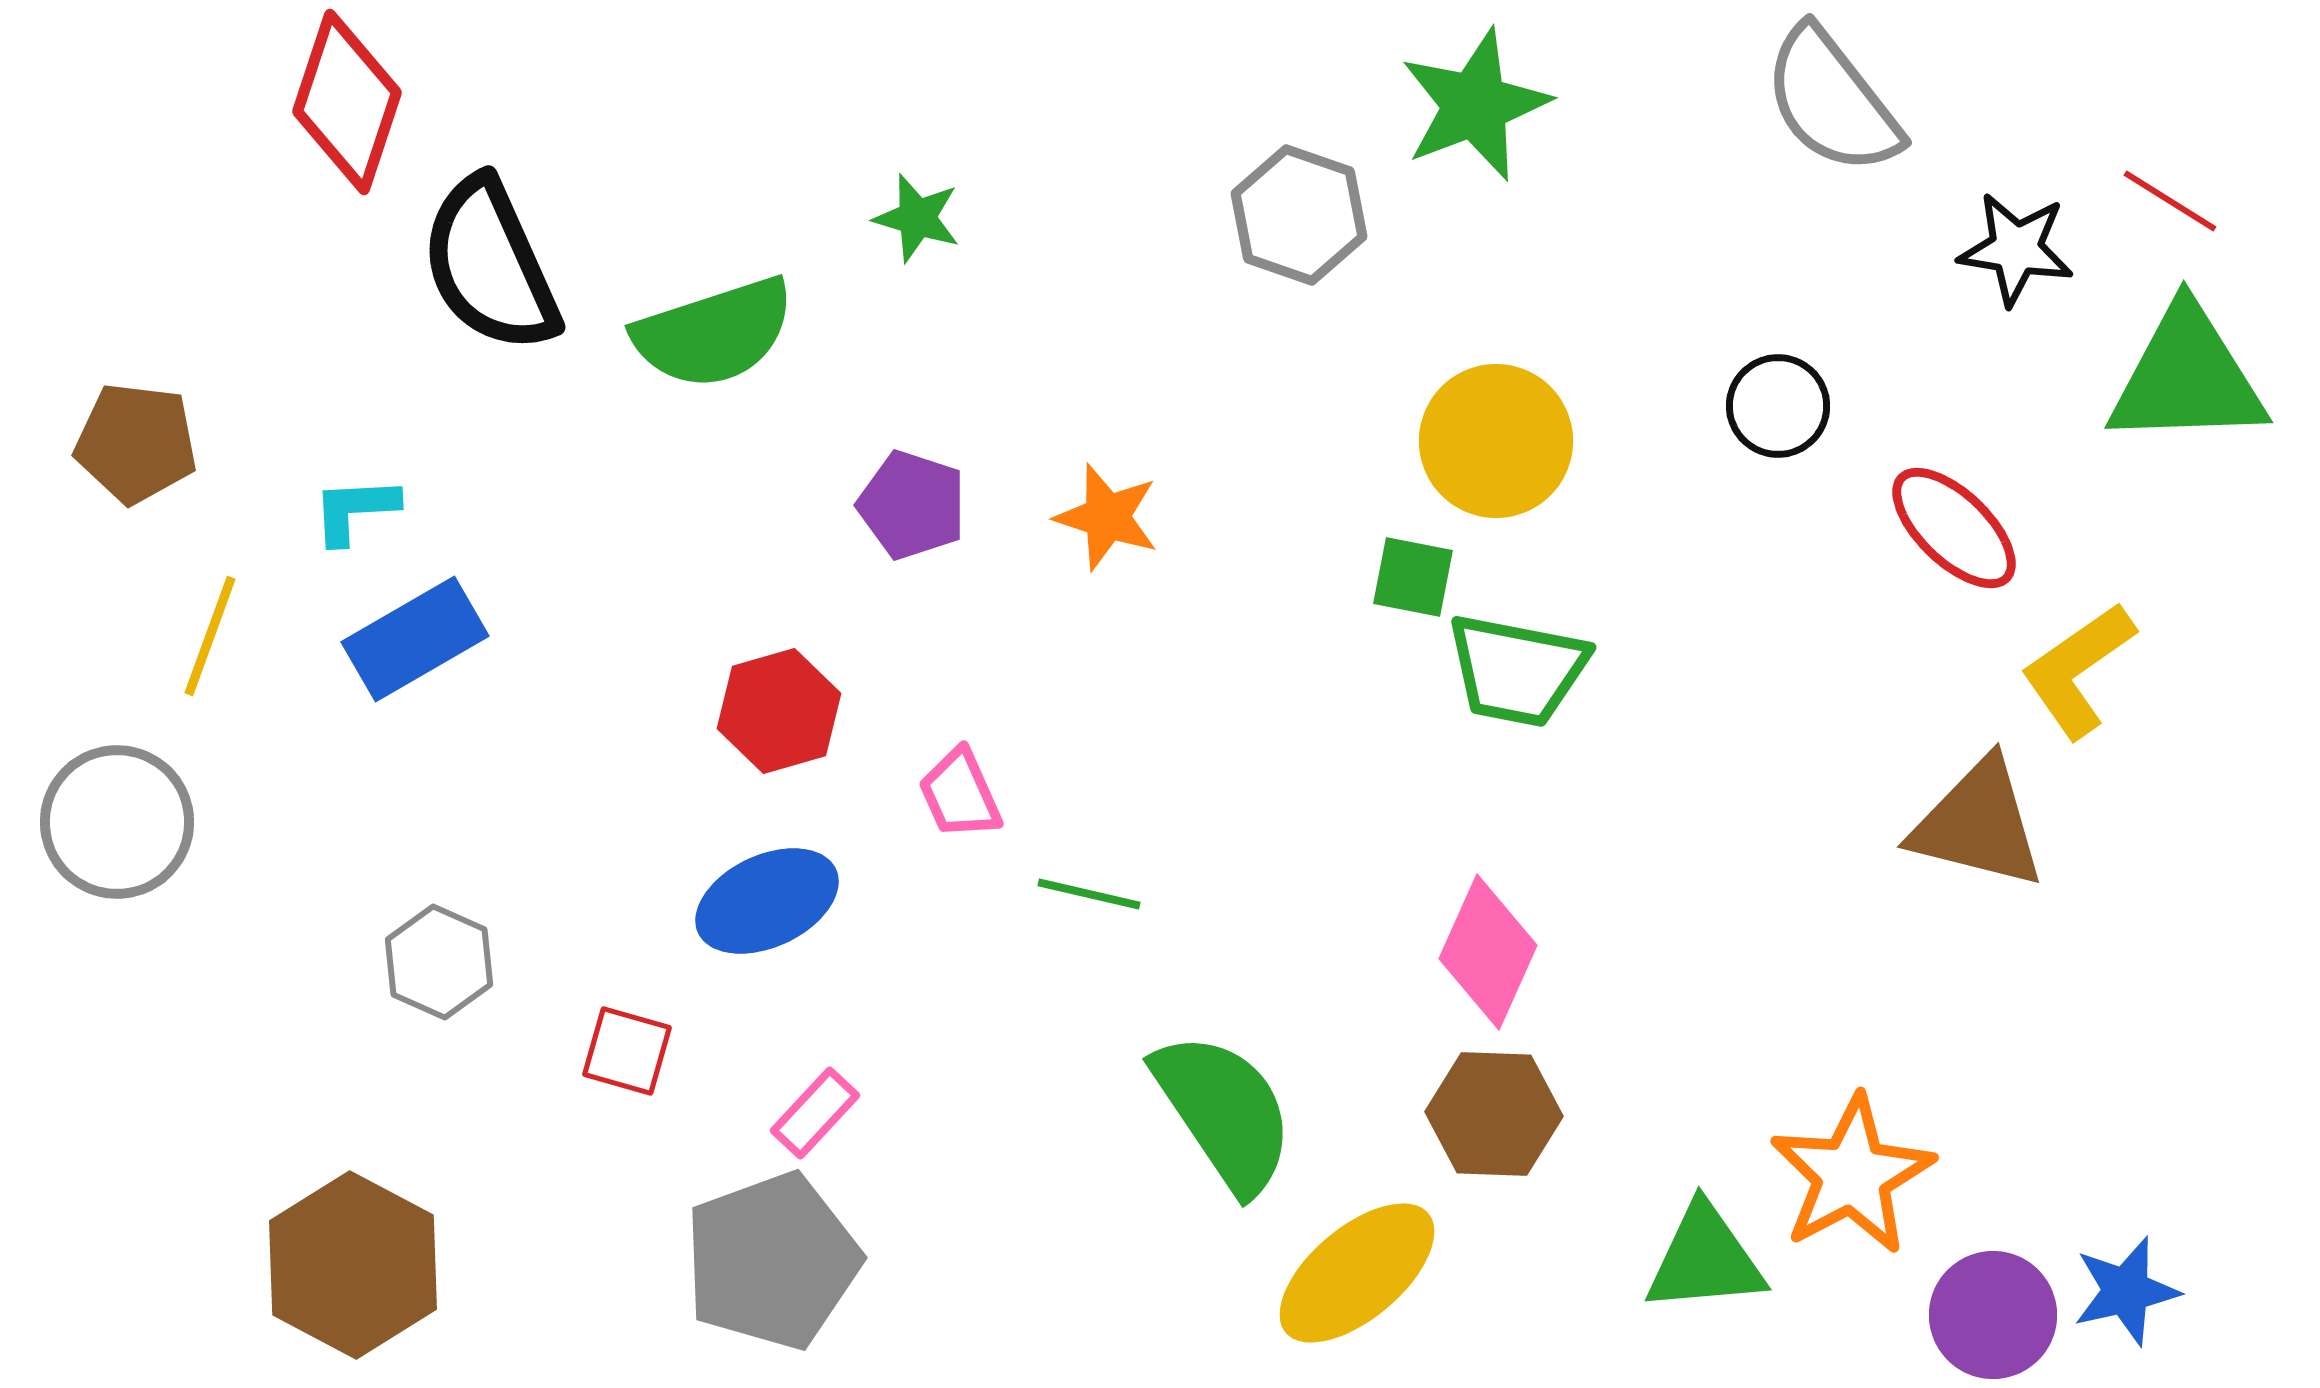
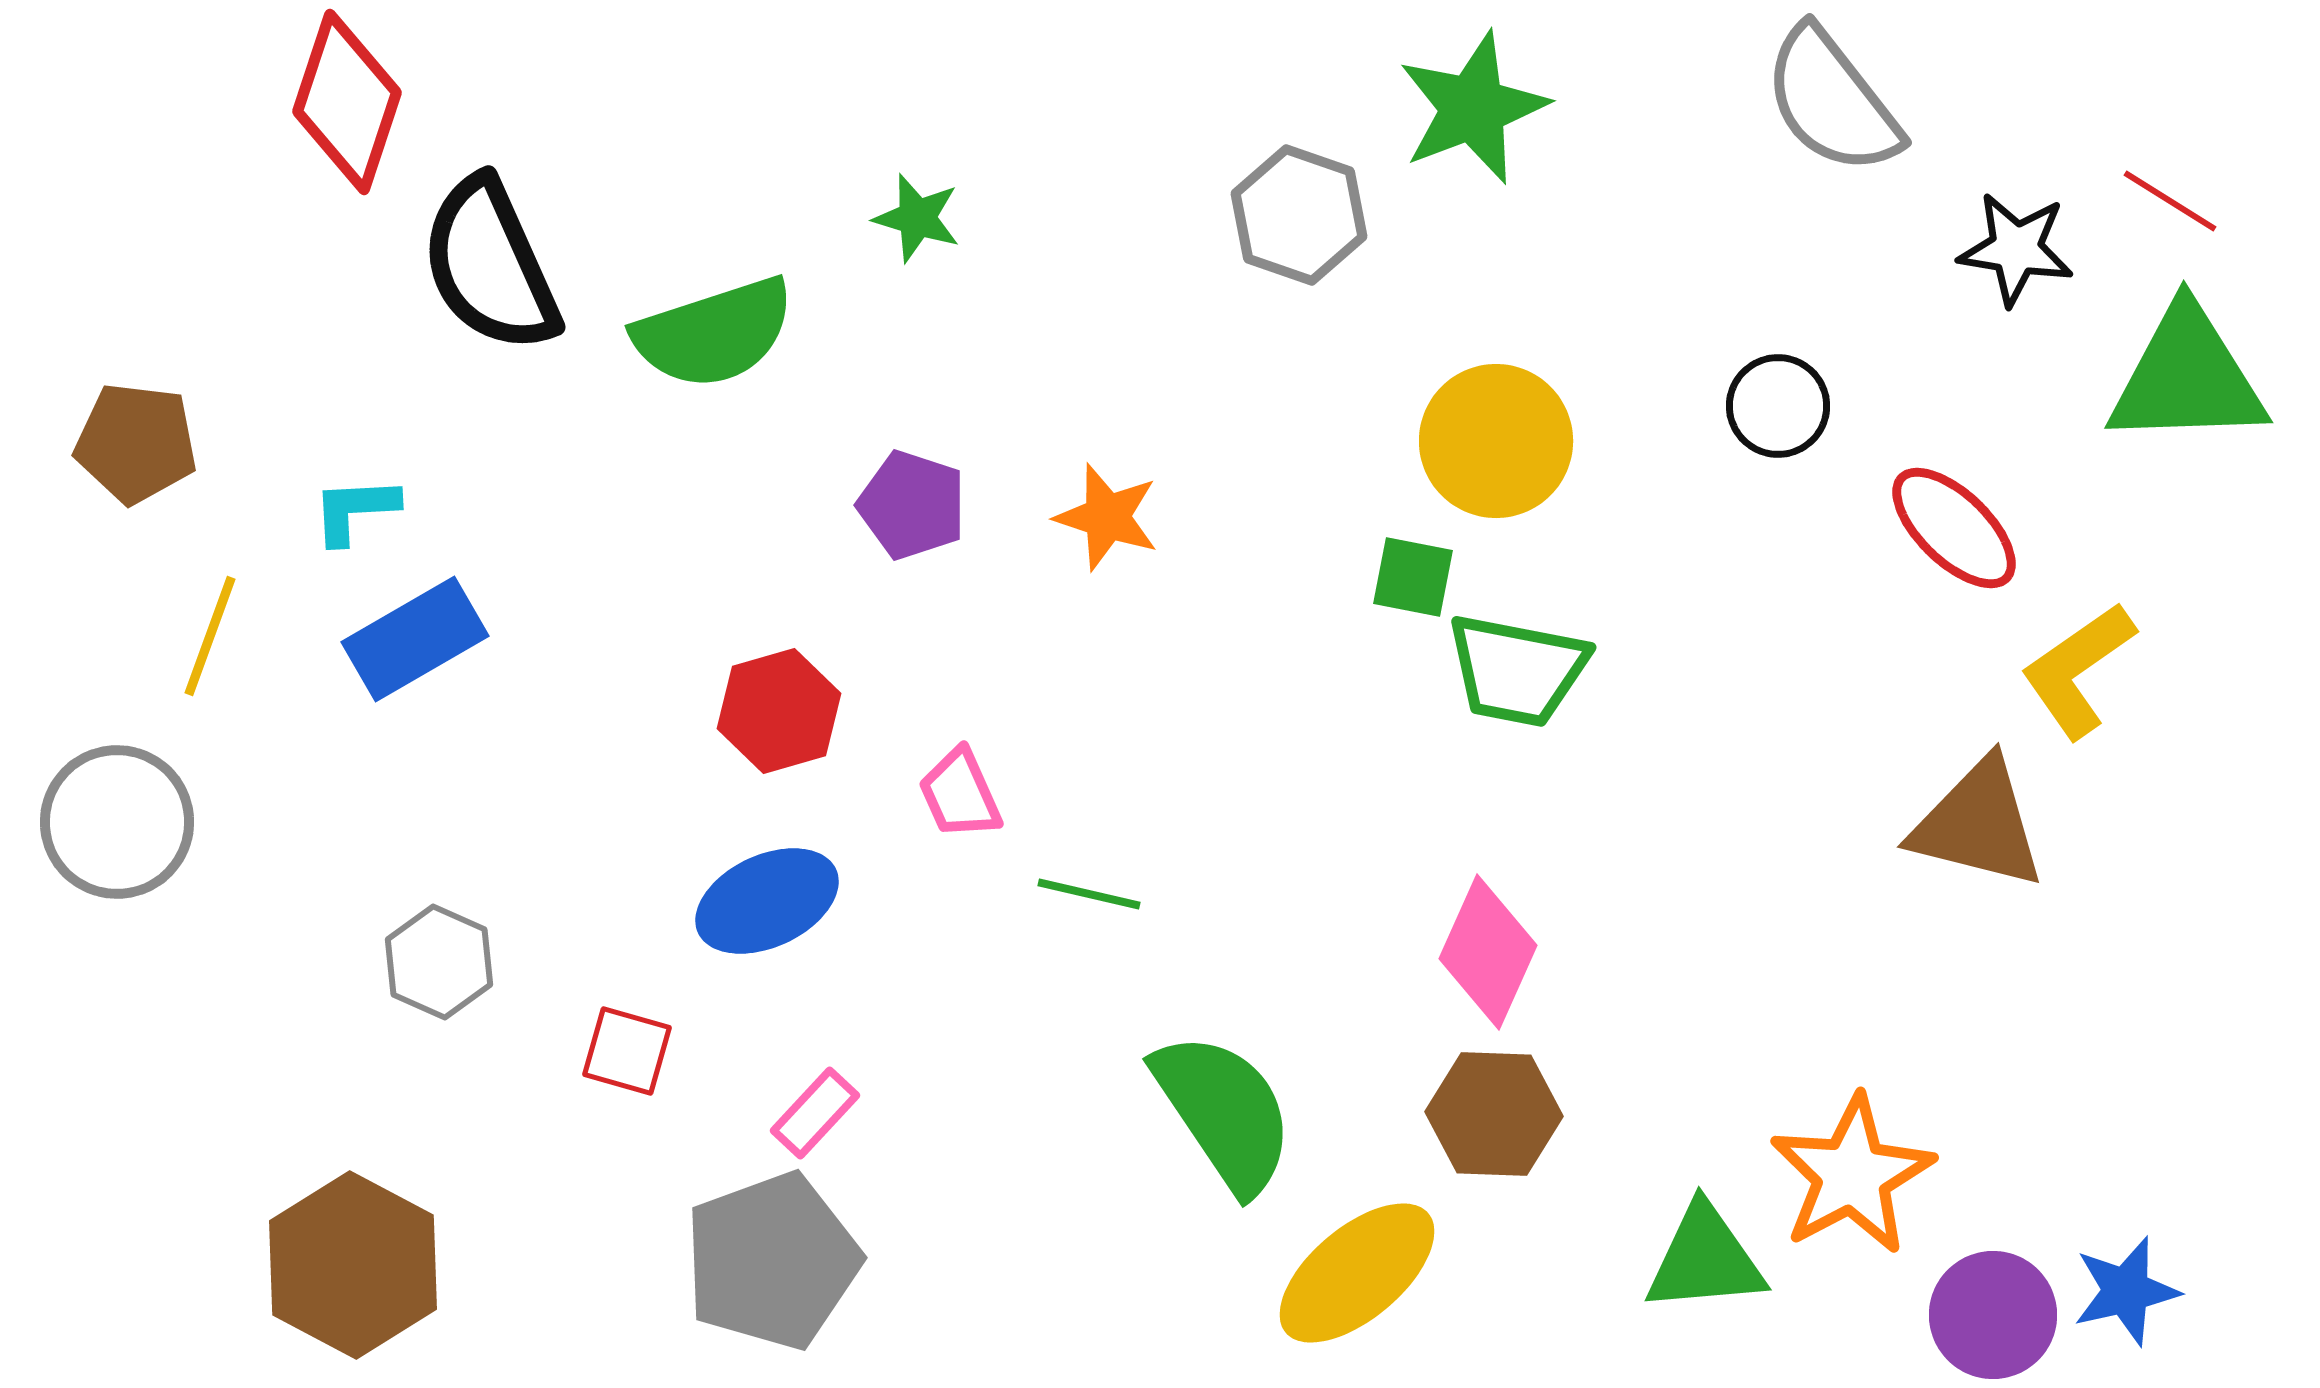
green star at (1475, 105): moved 2 px left, 3 px down
